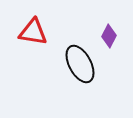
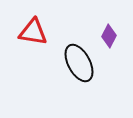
black ellipse: moved 1 px left, 1 px up
